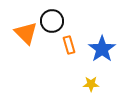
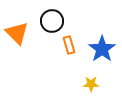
orange triangle: moved 9 px left
